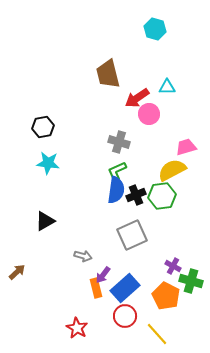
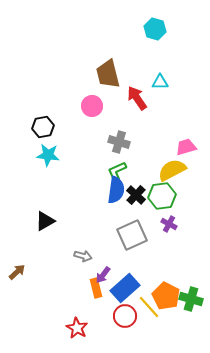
cyan triangle: moved 7 px left, 5 px up
red arrow: rotated 90 degrees clockwise
pink circle: moved 57 px left, 8 px up
cyan star: moved 8 px up
black cross: rotated 24 degrees counterclockwise
purple cross: moved 4 px left, 42 px up
green cross: moved 18 px down
yellow line: moved 8 px left, 27 px up
